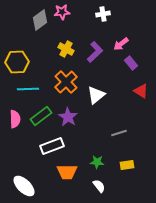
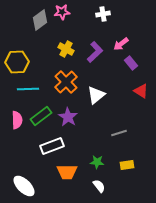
pink semicircle: moved 2 px right, 1 px down
